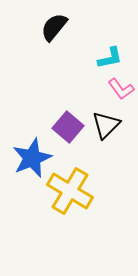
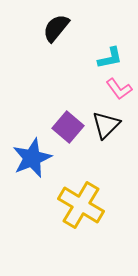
black semicircle: moved 2 px right, 1 px down
pink L-shape: moved 2 px left
yellow cross: moved 11 px right, 14 px down
